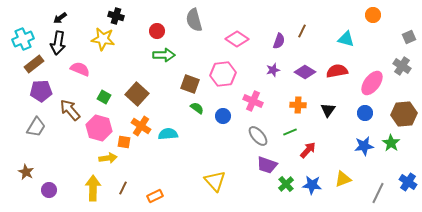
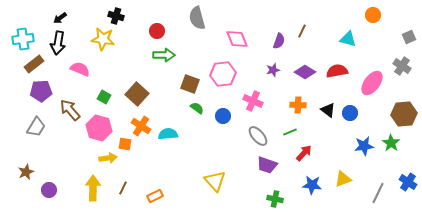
gray semicircle at (194, 20): moved 3 px right, 2 px up
cyan cross at (23, 39): rotated 15 degrees clockwise
pink diamond at (237, 39): rotated 35 degrees clockwise
cyan triangle at (346, 39): moved 2 px right
black triangle at (328, 110): rotated 28 degrees counterclockwise
blue circle at (365, 113): moved 15 px left
orange square at (124, 142): moved 1 px right, 2 px down
red arrow at (308, 150): moved 4 px left, 3 px down
brown star at (26, 172): rotated 21 degrees clockwise
green cross at (286, 184): moved 11 px left, 15 px down; rotated 35 degrees counterclockwise
